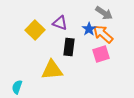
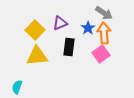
purple triangle: rotated 42 degrees counterclockwise
blue star: moved 1 px left, 1 px up
orange arrow: moved 1 px right, 1 px up; rotated 45 degrees clockwise
pink square: rotated 18 degrees counterclockwise
yellow triangle: moved 15 px left, 14 px up
